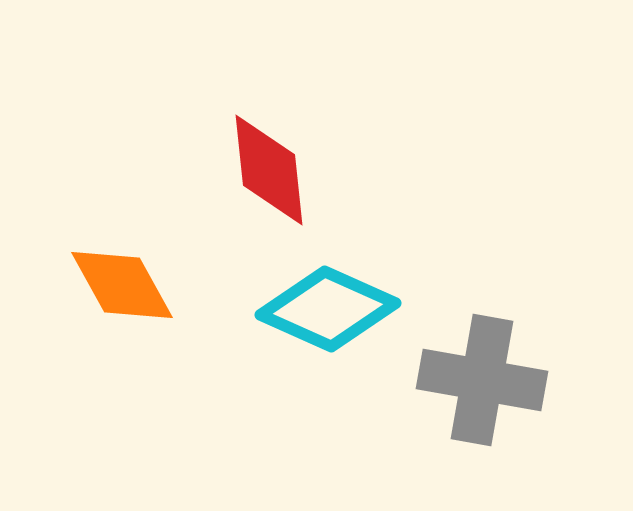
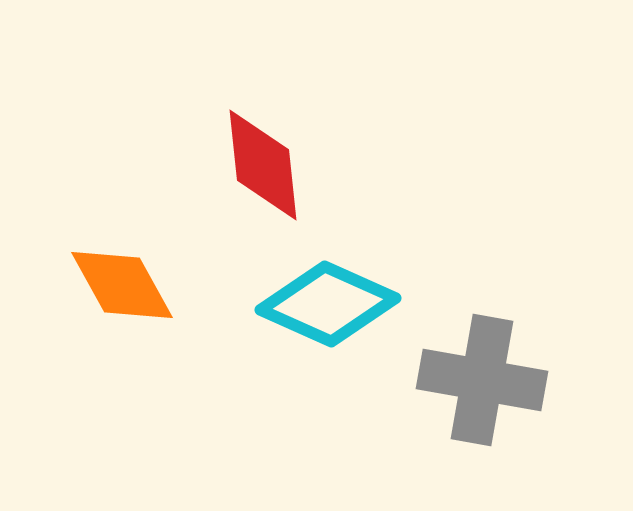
red diamond: moved 6 px left, 5 px up
cyan diamond: moved 5 px up
